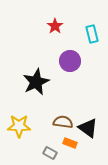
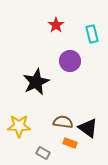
red star: moved 1 px right, 1 px up
gray rectangle: moved 7 px left
